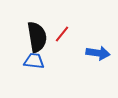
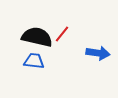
black semicircle: rotated 68 degrees counterclockwise
